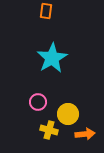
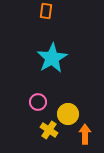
yellow cross: rotated 18 degrees clockwise
orange arrow: rotated 84 degrees counterclockwise
